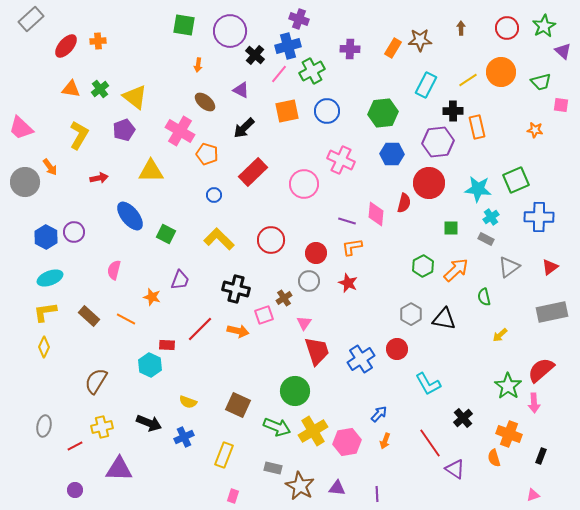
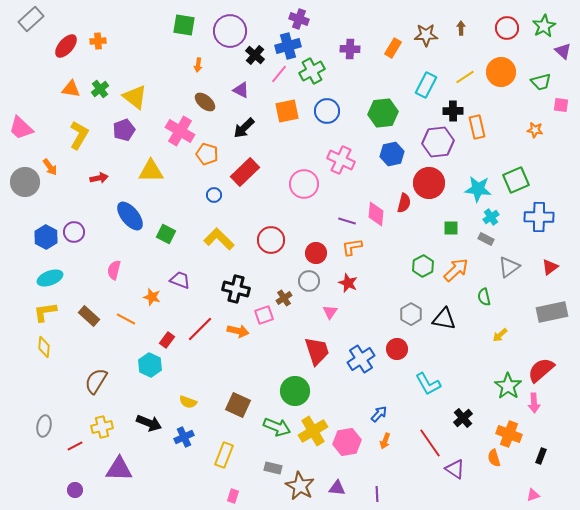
brown star at (420, 40): moved 6 px right, 5 px up
yellow line at (468, 80): moved 3 px left, 3 px up
blue hexagon at (392, 154): rotated 15 degrees counterclockwise
red rectangle at (253, 172): moved 8 px left
purple trapezoid at (180, 280): rotated 90 degrees counterclockwise
pink triangle at (304, 323): moved 26 px right, 11 px up
red rectangle at (167, 345): moved 5 px up; rotated 56 degrees counterclockwise
yellow diamond at (44, 347): rotated 20 degrees counterclockwise
